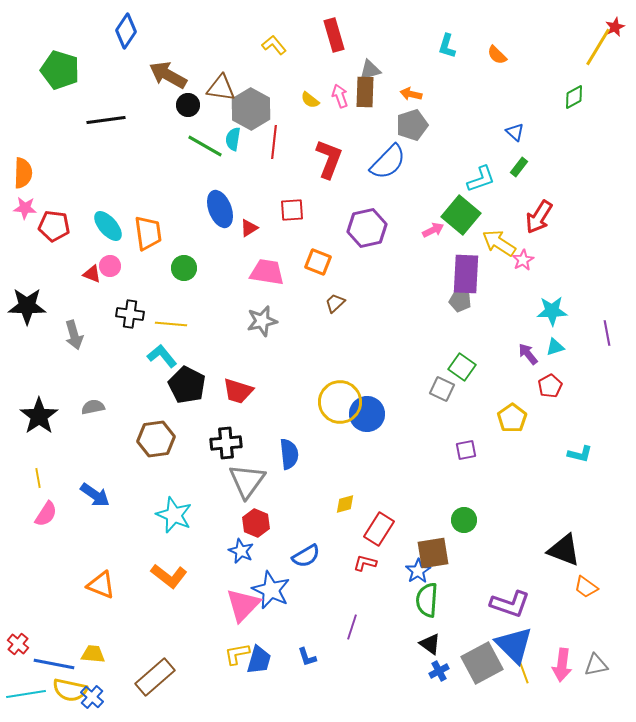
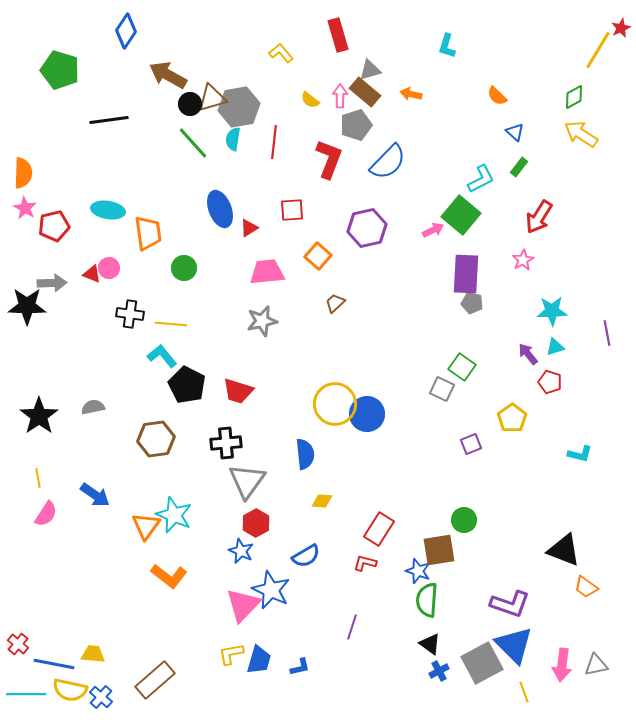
red star at (615, 27): moved 6 px right, 1 px down
red rectangle at (334, 35): moved 4 px right
yellow L-shape at (274, 45): moved 7 px right, 8 px down
yellow line at (598, 47): moved 3 px down
orange semicircle at (497, 55): moved 41 px down
brown triangle at (221, 88): moved 9 px left, 10 px down; rotated 24 degrees counterclockwise
brown rectangle at (365, 92): rotated 52 degrees counterclockwise
pink arrow at (340, 96): rotated 20 degrees clockwise
black circle at (188, 105): moved 2 px right, 1 px up
gray hexagon at (251, 109): moved 12 px left, 2 px up; rotated 21 degrees clockwise
black line at (106, 120): moved 3 px right
gray pentagon at (412, 125): moved 56 px left
green line at (205, 146): moved 12 px left, 3 px up; rotated 18 degrees clockwise
cyan L-shape at (481, 179): rotated 8 degrees counterclockwise
pink star at (25, 208): rotated 25 degrees clockwise
red pentagon at (54, 226): rotated 20 degrees counterclockwise
cyan ellipse at (108, 226): moved 16 px up; rotated 40 degrees counterclockwise
yellow arrow at (499, 243): moved 82 px right, 109 px up
orange square at (318, 262): moved 6 px up; rotated 20 degrees clockwise
pink circle at (110, 266): moved 1 px left, 2 px down
pink trapezoid at (267, 272): rotated 15 degrees counterclockwise
gray pentagon at (460, 301): moved 12 px right, 2 px down
gray arrow at (74, 335): moved 22 px left, 52 px up; rotated 76 degrees counterclockwise
red pentagon at (550, 386): moved 4 px up; rotated 25 degrees counterclockwise
yellow circle at (340, 402): moved 5 px left, 2 px down
purple square at (466, 450): moved 5 px right, 6 px up; rotated 10 degrees counterclockwise
blue semicircle at (289, 454): moved 16 px right
yellow diamond at (345, 504): moved 23 px left, 3 px up; rotated 20 degrees clockwise
red hexagon at (256, 523): rotated 8 degrees clockwise
brown square at (433, 553): moved 6 px right, 3 px up
blue star at (418, 571): rotated 20 degrees counterclockwise
orange triangle at (101, 585): moved 45 px right, 59 px up; rotated 44 degrees clockwise
yellow L-shape at (237, 654): moved 6 px left
blue L-shape at (307, 657): moved 7 px left, 10 px down; rotated 85 degrees counterclockwise
yellow line at (524, 673): moved 19 px down
brown rectangle at (155, 677): moved 3 px down
cyan line at (26, 694): rotated 9 degrees clockwise
blue cross at (92, 697): moved 9 px right
